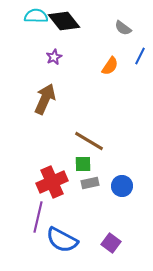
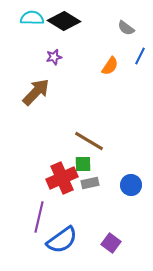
cyan semicircle: moved 4 px left, 2 px down
black diamond: rotated 20 degrees counterclockwise
gray semicircle: moved 3 px right
purple star: rotated 14 degrees clockwise
brown arrow: moved 9 px left, 7 px up; rotated 20 degrees clockwise
red cross: moved 10 px right, 4 px up
blue circle: moved 9 px right, 1 px up
purple line: moved 1 px right
blue semicircle: rotated 64 degrees counterclockwise
